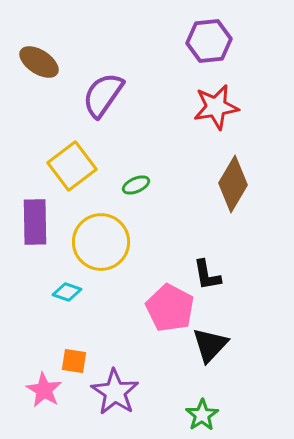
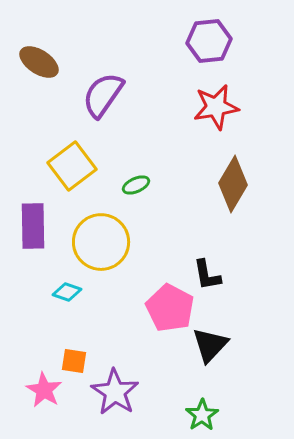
purple rectangle: moved 2 px left, 4 px down
